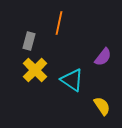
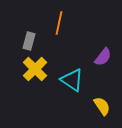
yellow cross: moved 1 px up
